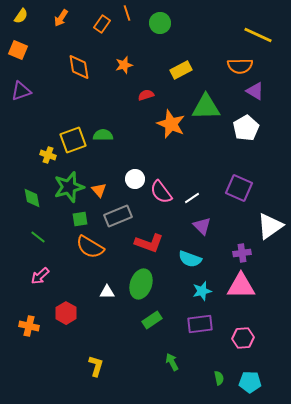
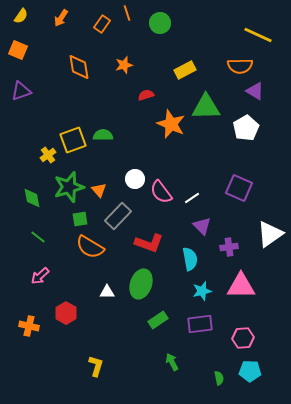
yellow rectangle at (181, 70): moved 4 px right
yellow cross at (48, 155): rotated 35 degrees clockwise
gray rectangle at (118, 216): rotated 24 degrees counterclockwise
white triangle at (270, 226): moved 8 px down
purple cross at (242, 253): moved 13 px left, 6 px up
cyan semicircle at (190, 259): rotated 120 degrees counterclockwise
green rectangle at (152, 320): moved 6 px right
cyan pentagon at (250, 382): moved 11 px up
